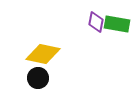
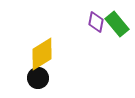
green rectangle: rotated 40 degrees clockwise
yellow diamond: moved 1 px left; rotated 44 degrees counterclockwise
